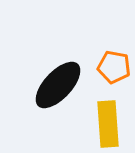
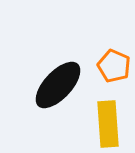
orange pentagon: moved 1 px up; rotated 12 degrees clockwise
